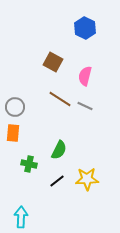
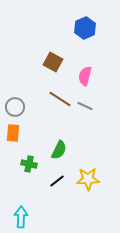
blue hexagon: rotated 10 degrees clockwise
yellow star: moved 1 px right
